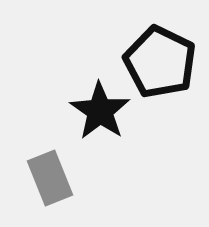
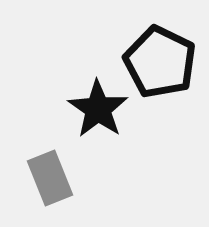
black star: moved 2 px left, 2 px up
